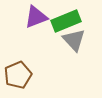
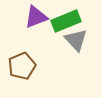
gray triangle: moved 2 px right
brown pentagon: moved 4 px right, 9 px up
